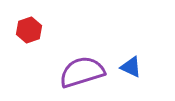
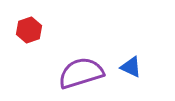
purple semicircle: moved 1 px left, 1 px down
